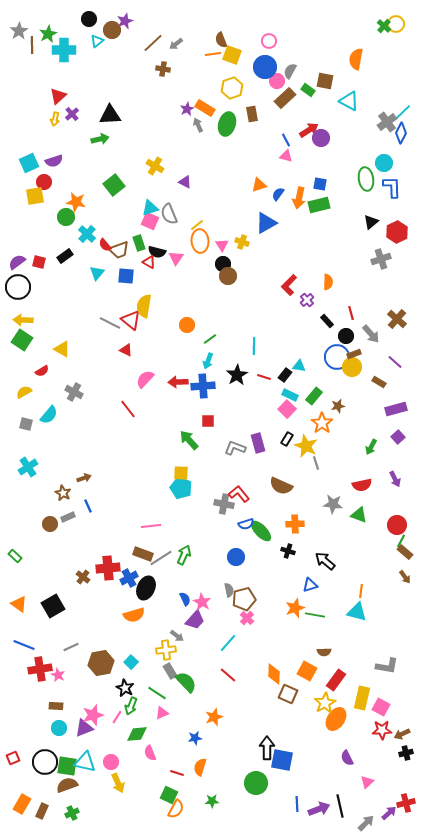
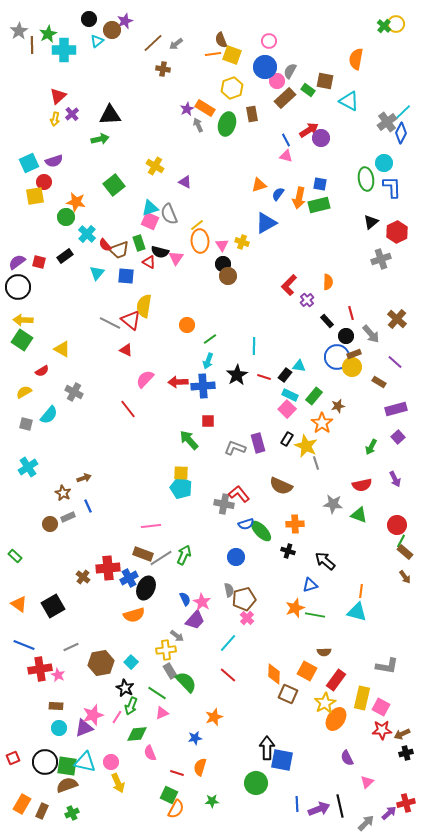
black semicircle at (157, 252): moved 3 px right
